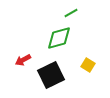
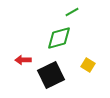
green line: moved 1 px right, 1 px up
red arrow: rotated 28 degrees clockwise
